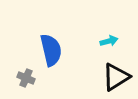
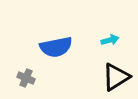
cyan arrow: moved 1 px right, 1 px up
blue semicircle: moved 5 px right, 3 px up; rotated 92 degrees clockwise
